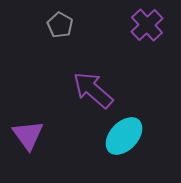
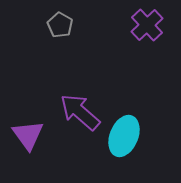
purple arrow: moved 13 px left, 22 px down
cyan ellipse: rotated 21 degrees counterclockwise
